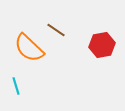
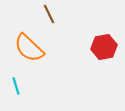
brown line: moved 7 px left, 16 px up; rotated 30 degrees clockwise
red hexagon: moved 2 px right, 2 px down
